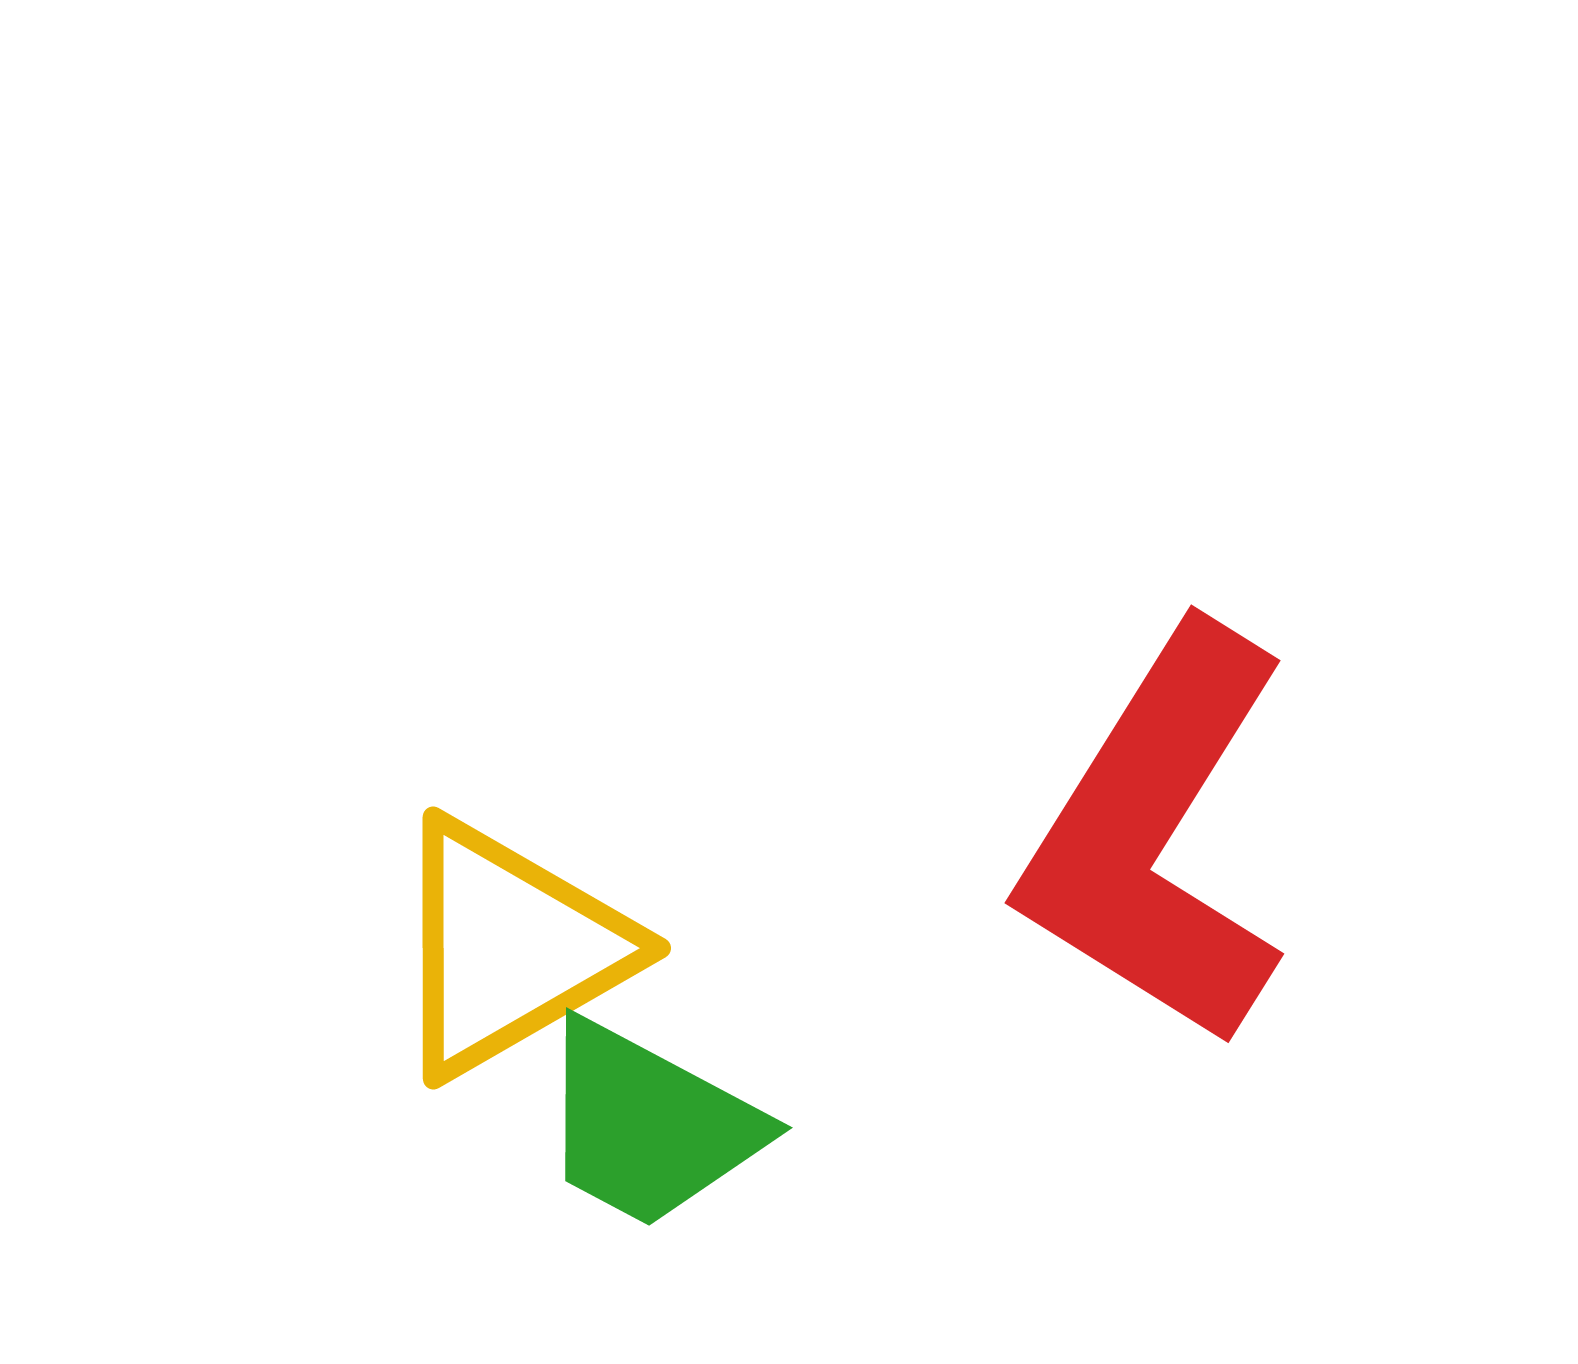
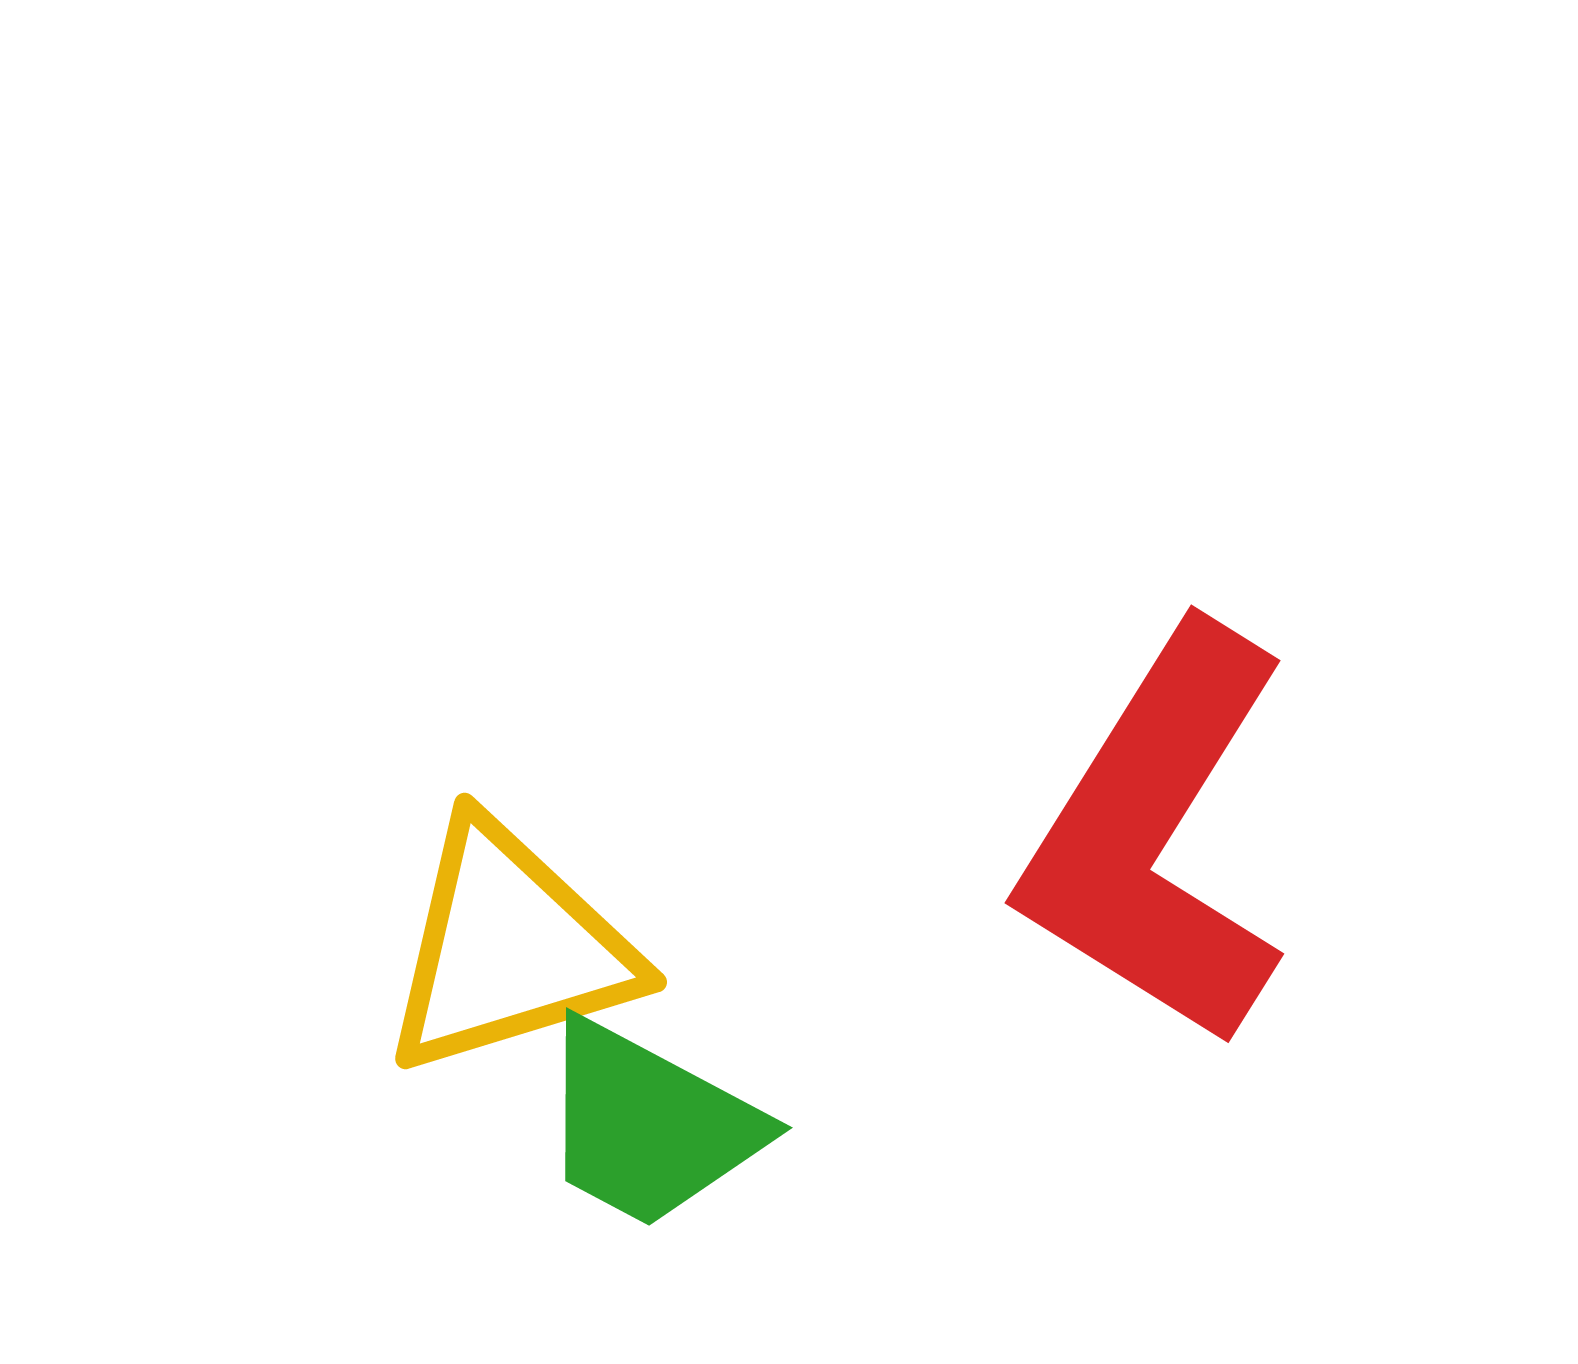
yellow triangle: rotated 13 degrees clockwise
